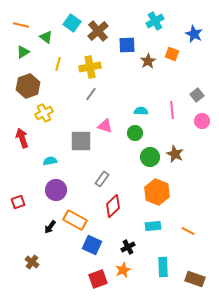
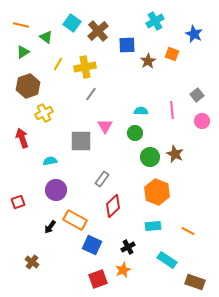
yellow line at (58, 64): rotated 16 degrees clockwise
yellow cross at (90, 67): moved 5 px left
pink triangle at (105, 126): rotated 42 degrees clockwise
cyan rectangle at (163, 267): moved 4 px right, 7 px up; rotated 54 degrees counterclockwise
brown rectangle at (195, 279): moved 3 px down
